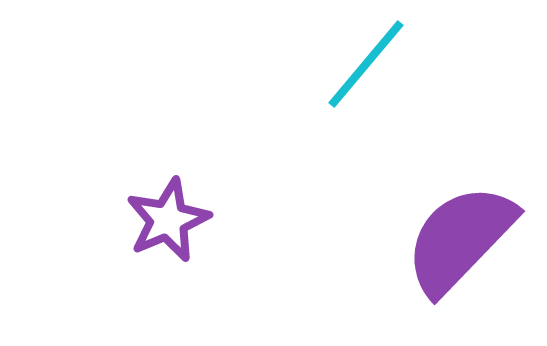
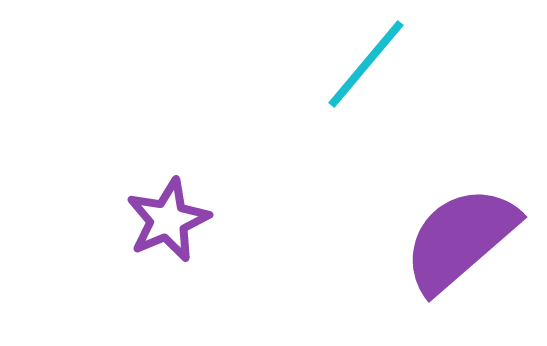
purple semicircle: rotated 5 degrees clockwise
